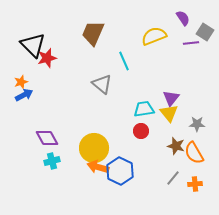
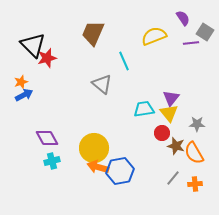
red circle: moved 21 px right, 2 px down
blue hexagon: rotated 24 degrees clockwise
